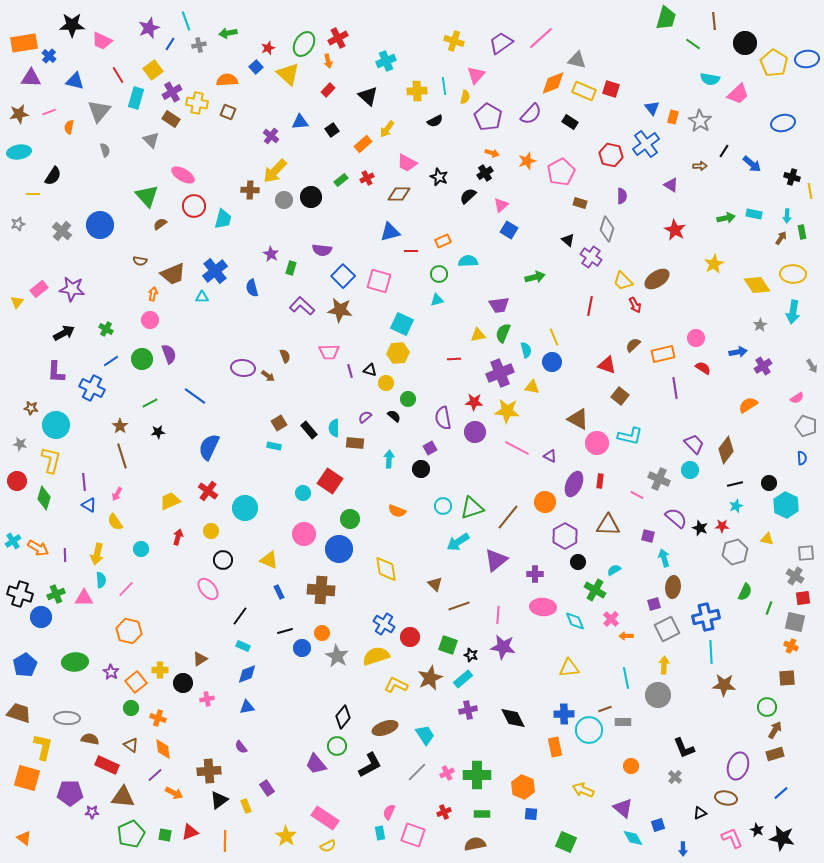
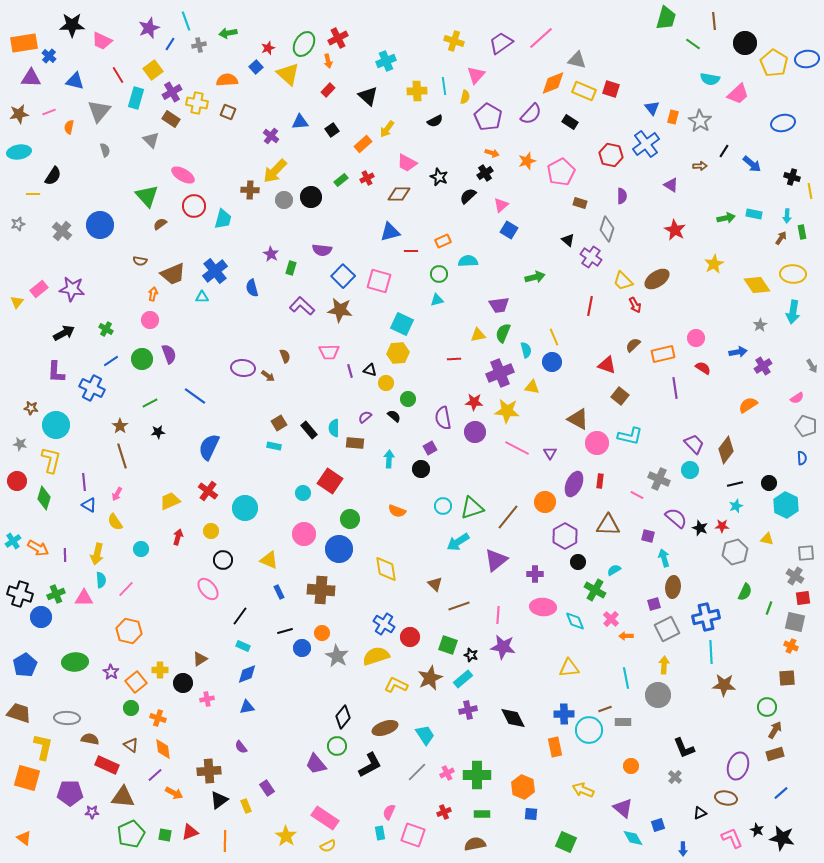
purple triangle at (550, 456): moved 3 px up; rotated 32 degrees clockwise
